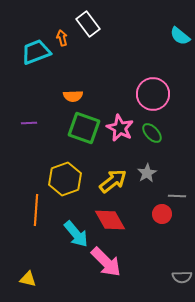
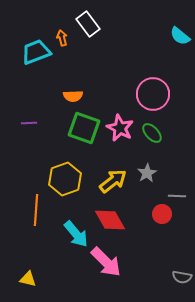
gray semicircle: rotated 12 degrees clockwise
